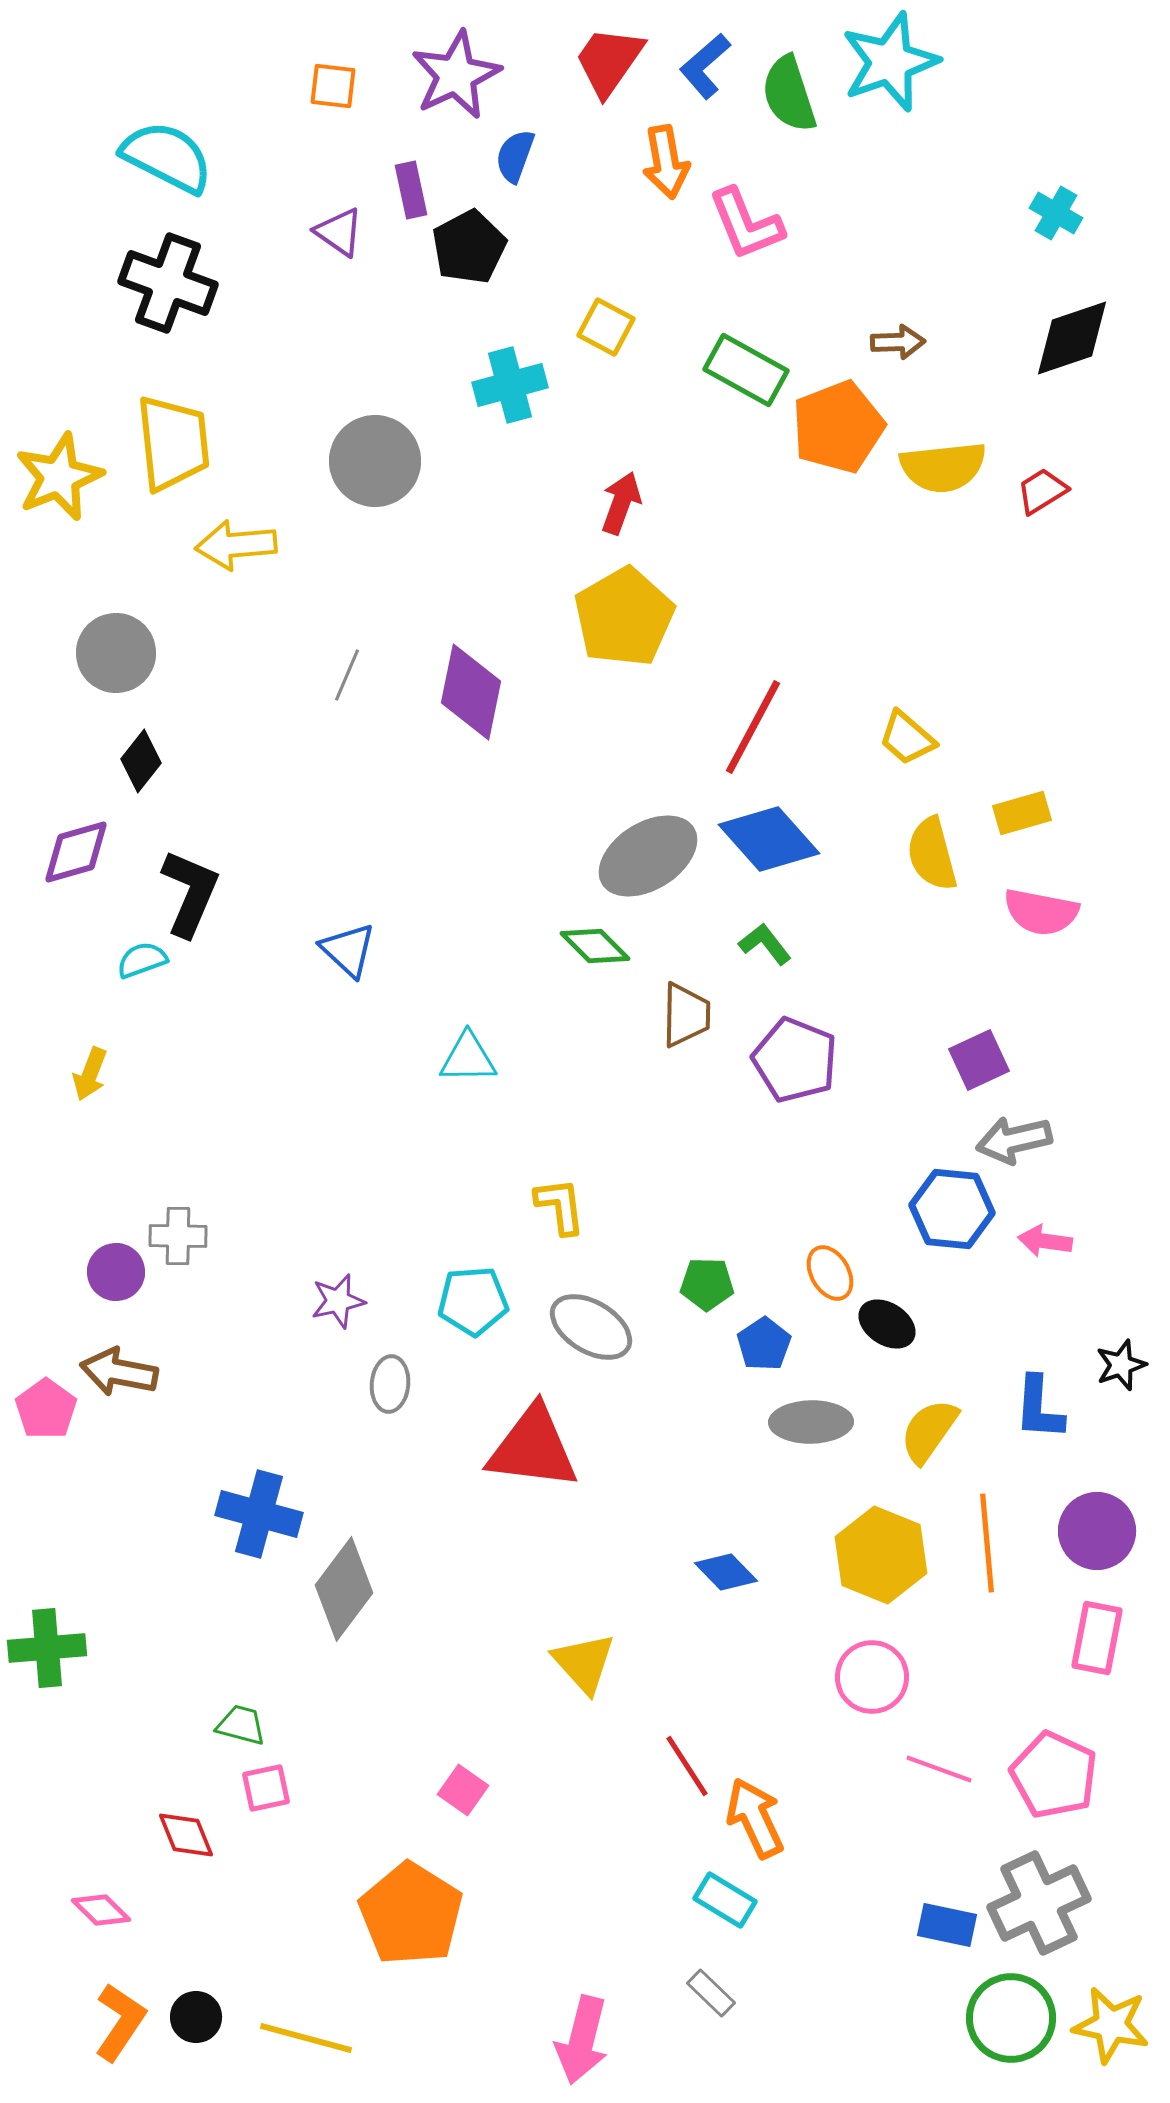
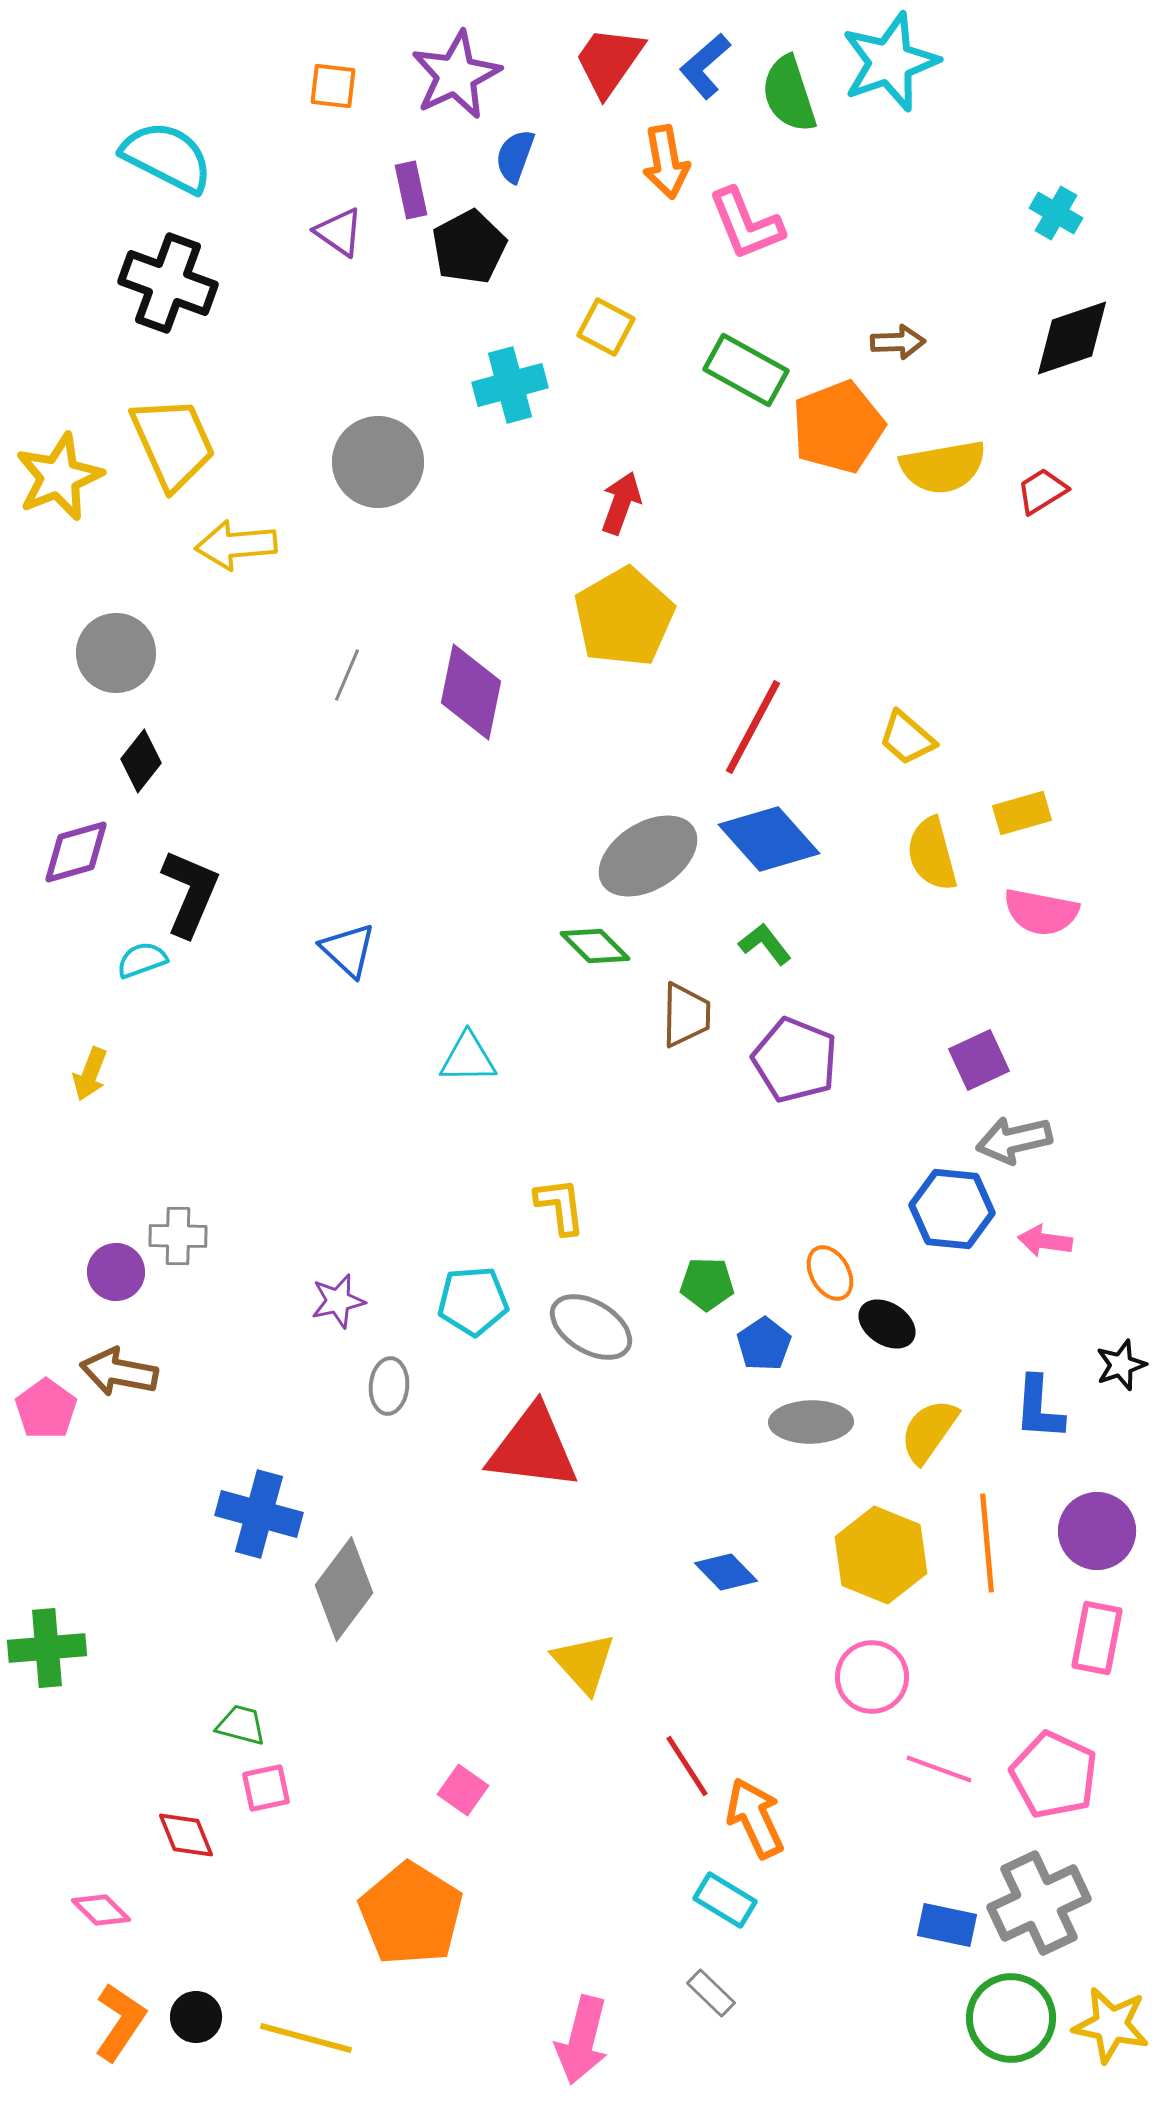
yellow trapezoid at (173, 443): rotated 18 degrees counterclockwise
gray circle at (375, 461): moved 3 px right, 1 px down
yellow semicircle at (943, 467): rotated 4 degrees counterclockwise
gray ellipse at (390, 1384): moved 1 px left, 2 px down
